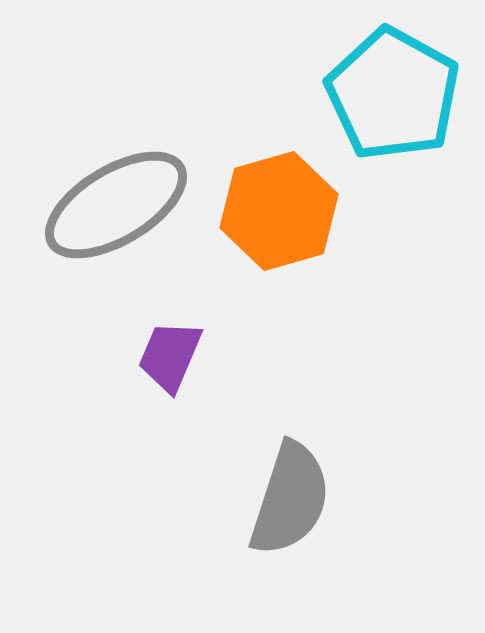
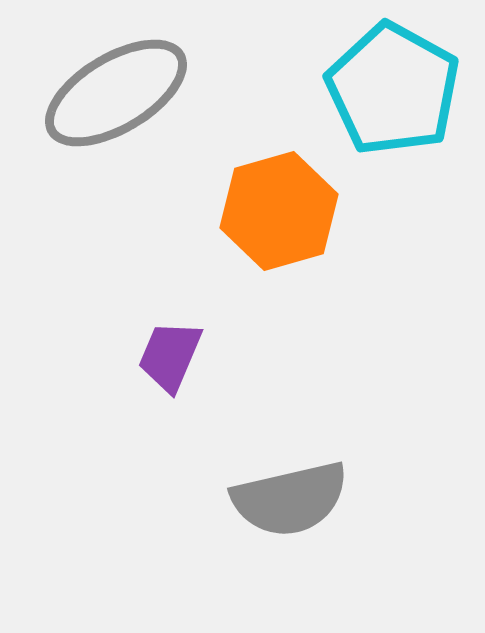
cyan pentagon: moved 5 px up
gray ellipse: moved 112 px up
gray semicircle: rotated 59 degrees clockwise
